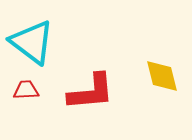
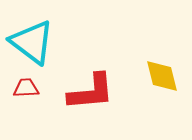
red trapezoid: moved 2 px up
